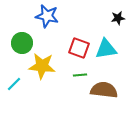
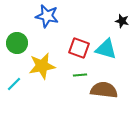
black star: moved 4 px right, 3 px down; rotated 24 degrees clockwise
green circle: moved 5 px left
cyan triangle: rotated 25 degrees clockwise
yellow star: rotated 16 degrees counterclockwise
